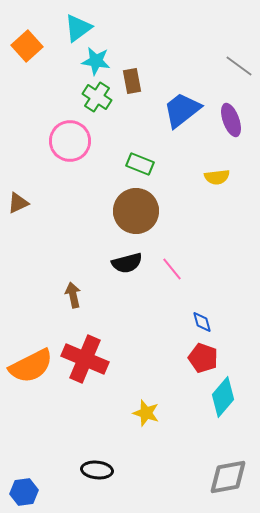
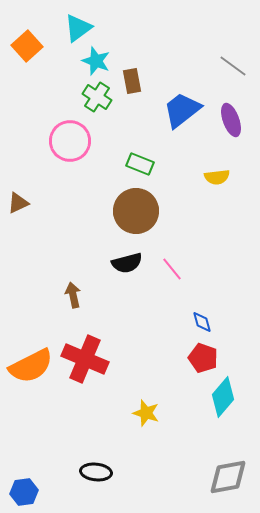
cyan star: rotated 12 degrees clockwise
gray line: moved 6 px left
black ellipse: moved 1 px left, 2 px down
